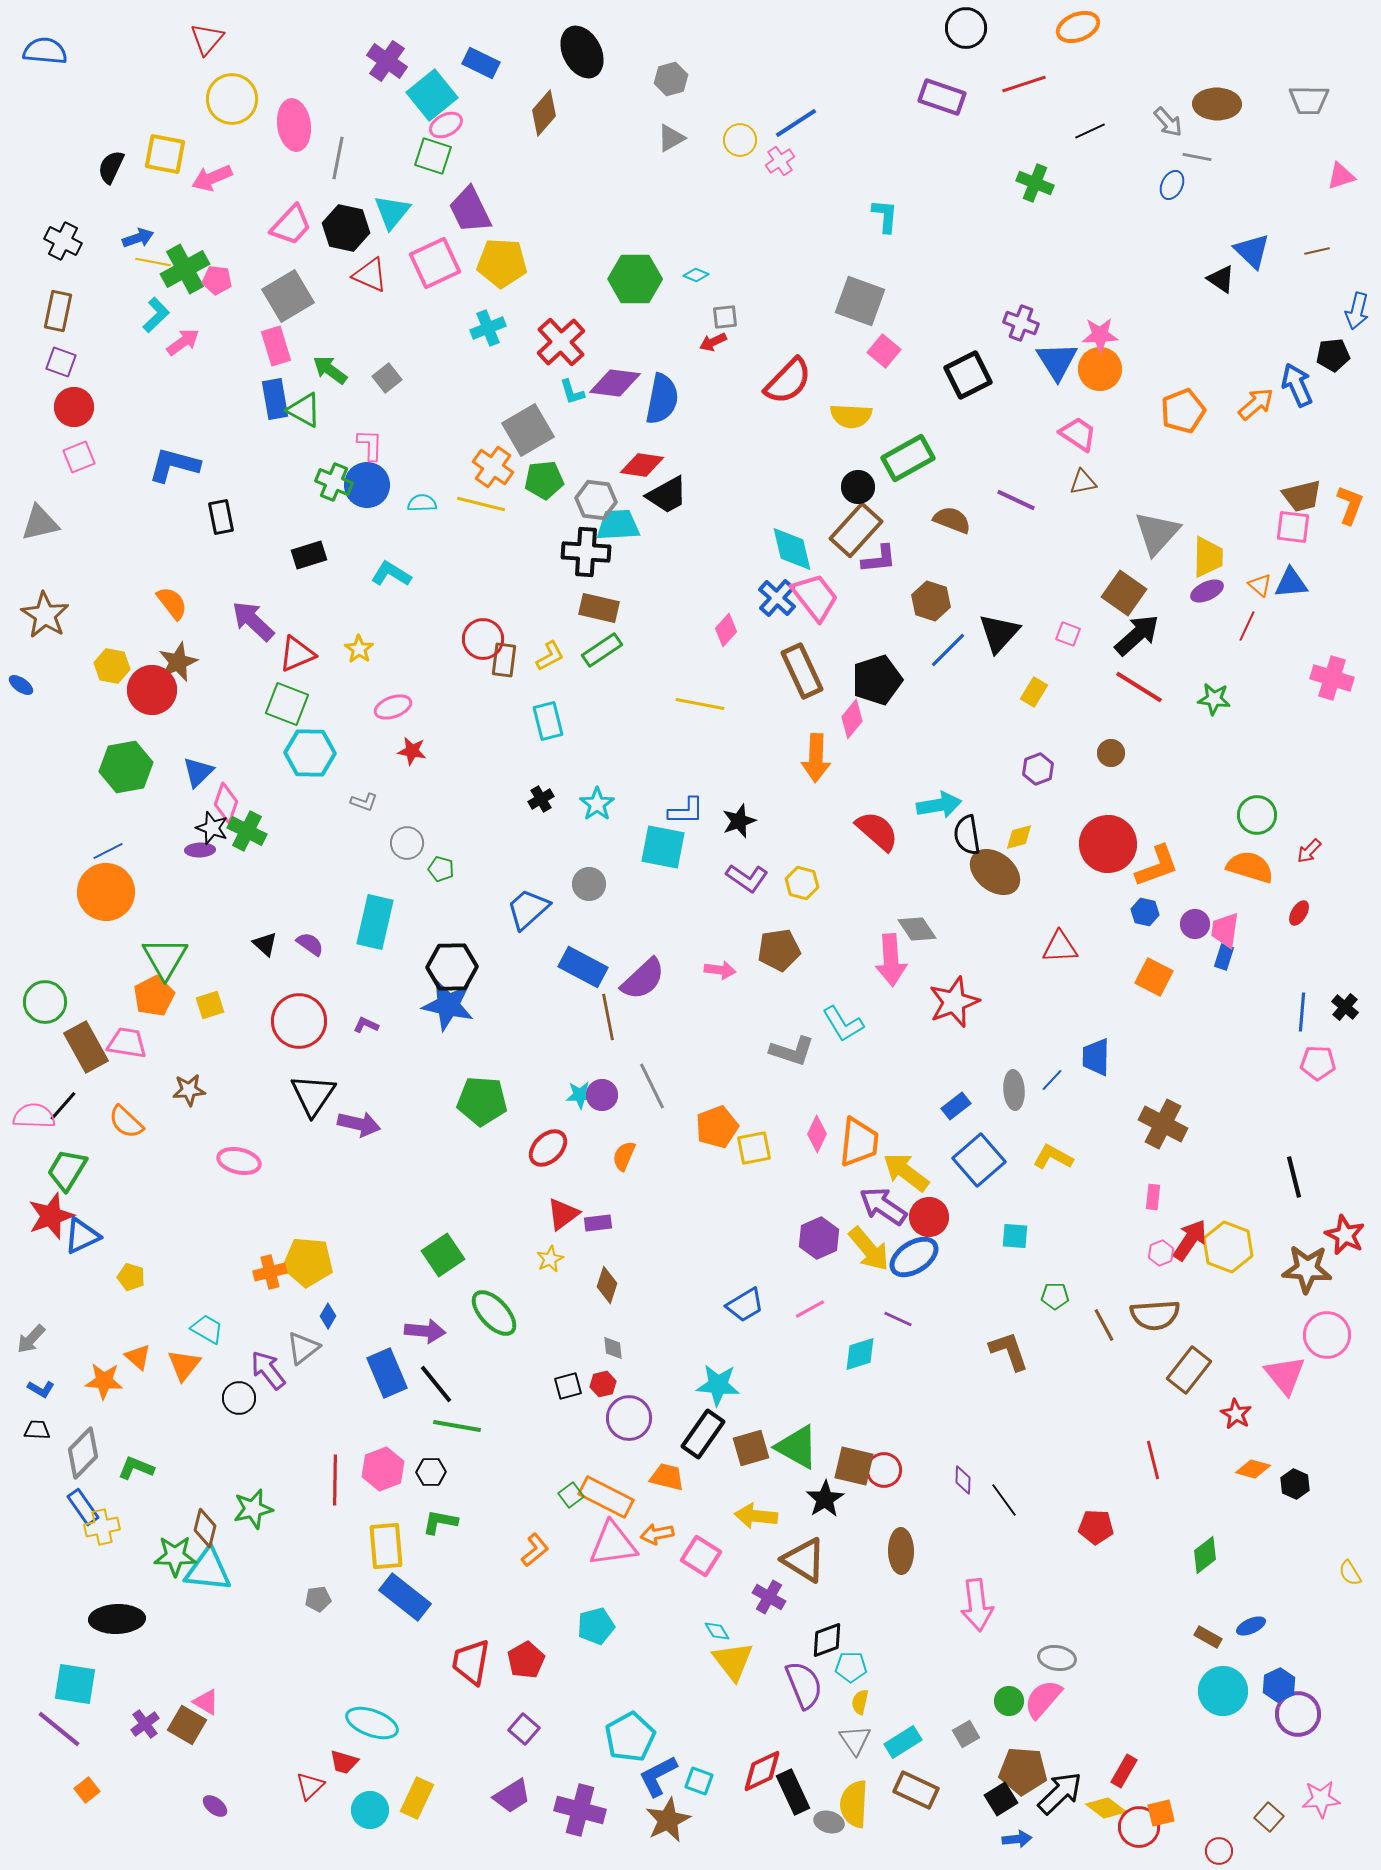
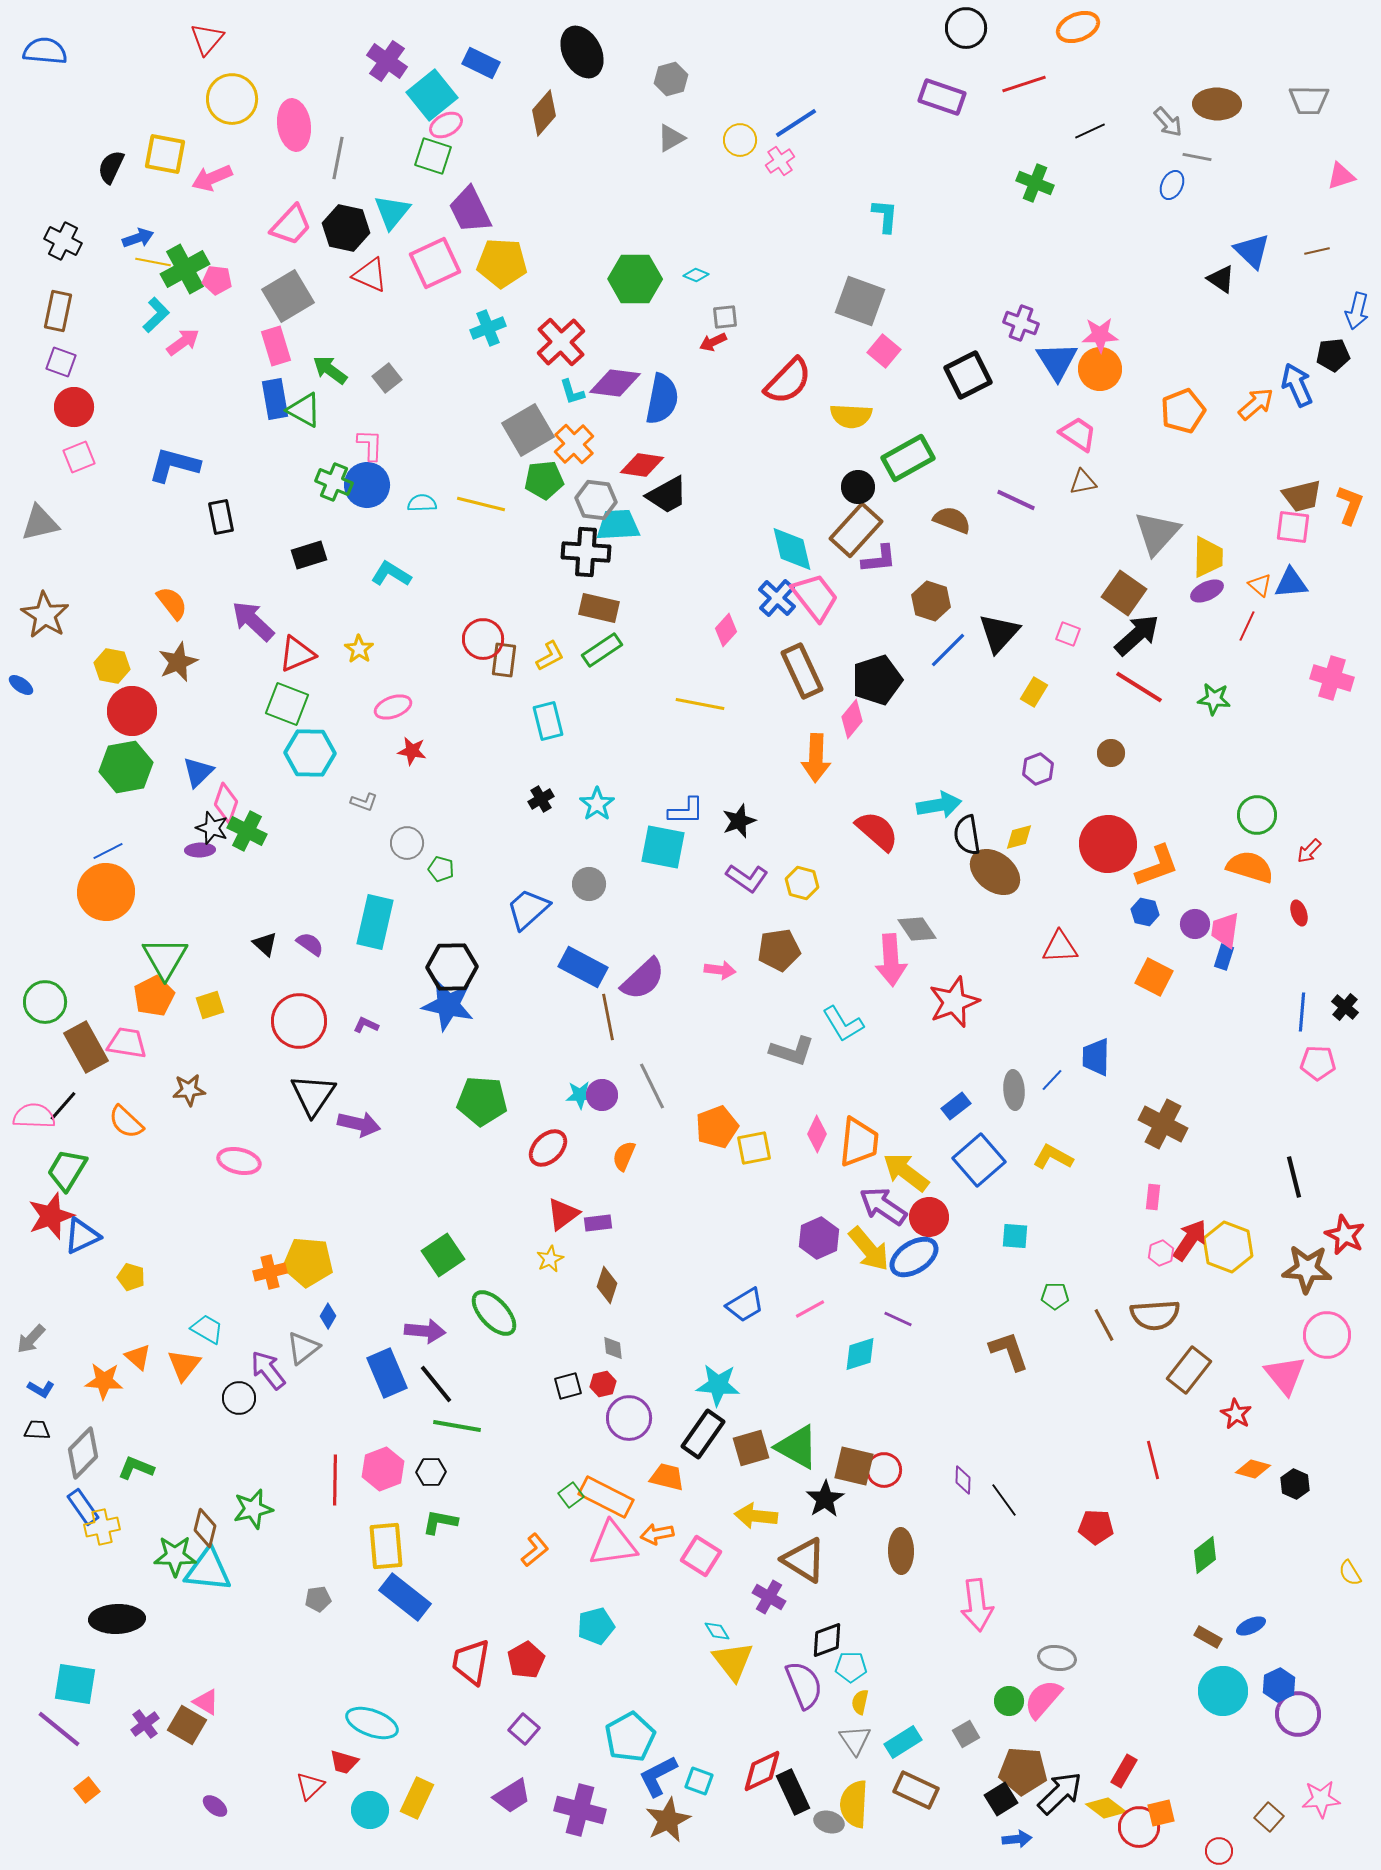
orange cross at (493, 467): moved 81 px right, 23 px up; rotated 12 degrees clockwise
red circle at (152, 690): moved 20 px left, 21 px down
red ellipse at (1299, 913): rotated 50 degrees counterclockwise
